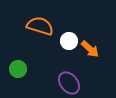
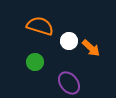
orange arrow: moved 1 px right, 1 px up
green circle: moved 17 px right, 7 px up
